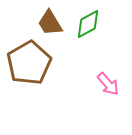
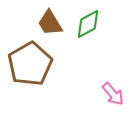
brown pentagon: moved 1 px right, 1 px down
pink arrow: moved 5 px right, 10 px down
